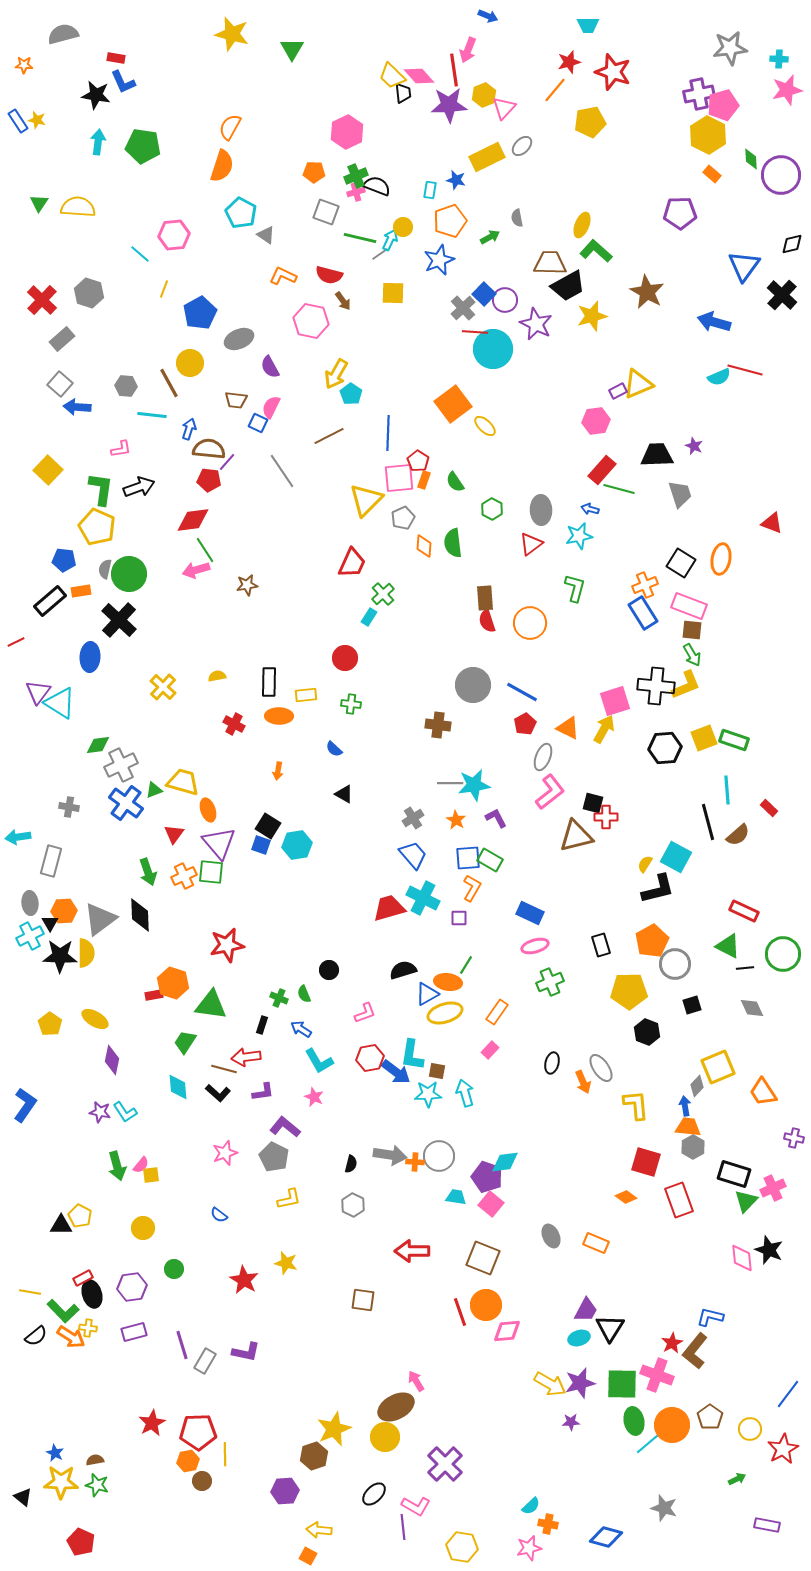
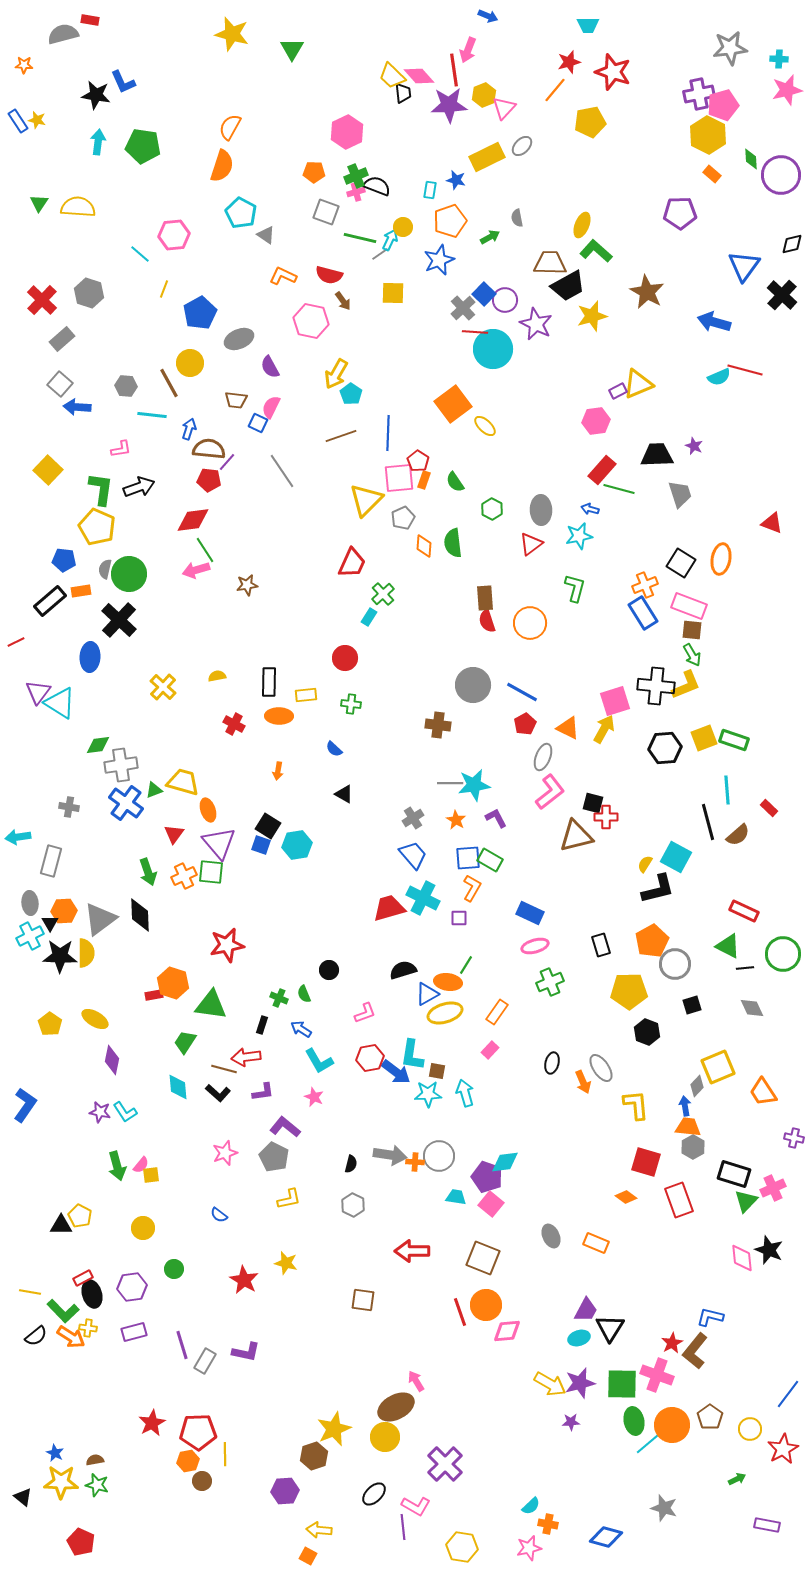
red rectangle at (116, 58): moved 26 px left, 38 px up
brown line at (329, 436): moved 12 px right; rotated 8 degrees clockwise
gray cross at (121, 765): rotated 16 degrees clockwise
